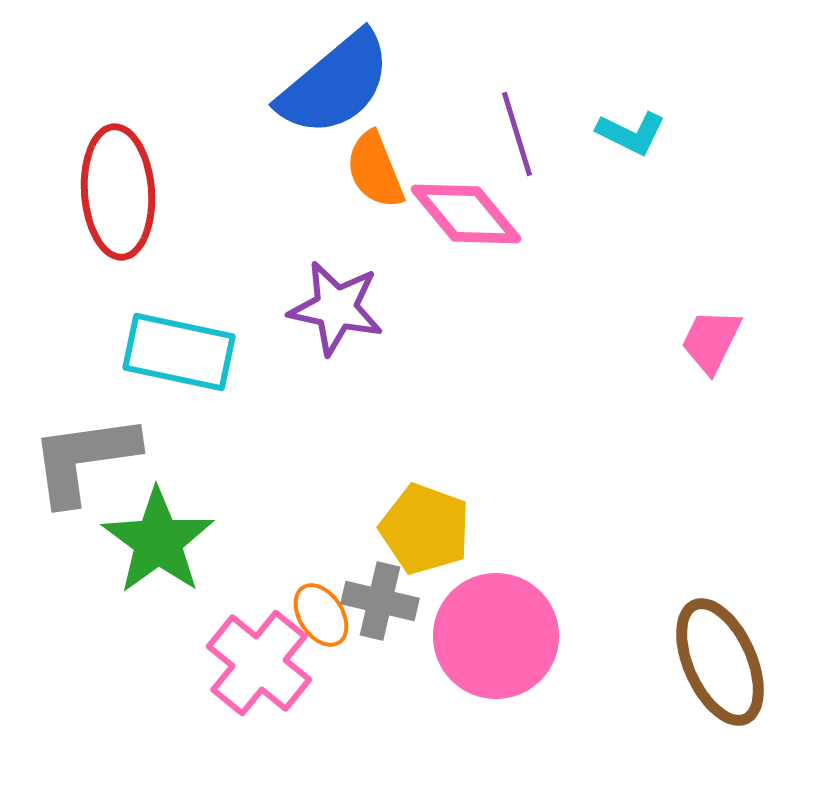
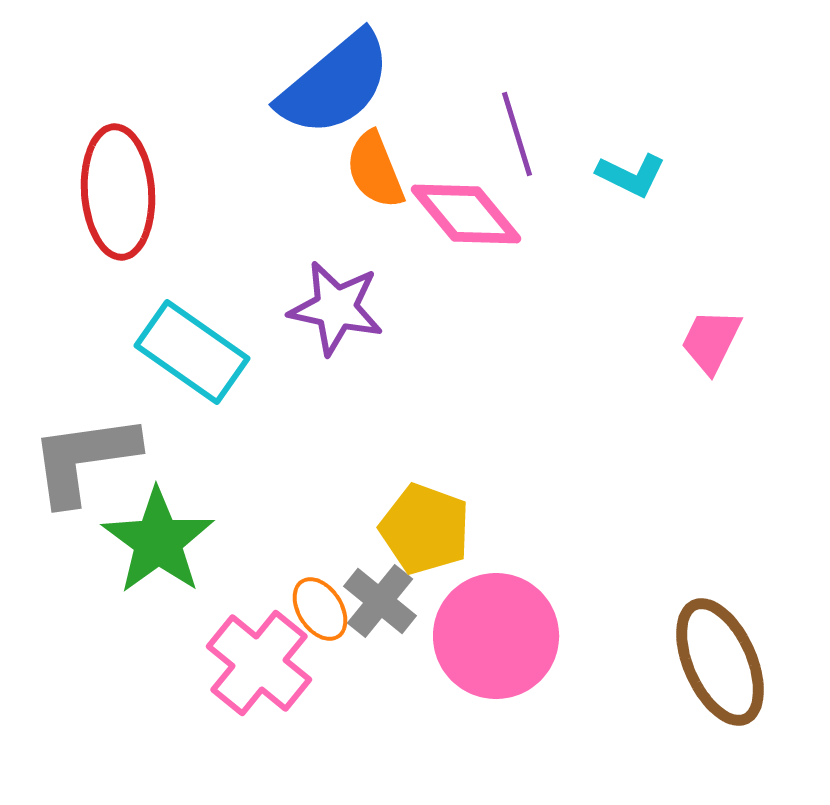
cyan L-shape: moved 42 px down
cyan rectangle: moved 13 px right; rotated 23 degrees clockwise
gray cross: rotated 26 degrees clockwise
orange ellipse: moved 1 px left, 6 px up
